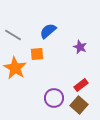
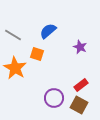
orange square: rotated 24 degrees clockwise
brown square: rotated 12 degrees counterclockwise
